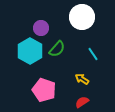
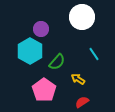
purple circle: moved 1 px down
green semicircle: moved 13 px down
cyan line: moved 1 px right
yellow arrow: moved 4 px left
pink pentagon: rotated 15 degrees clockwise
